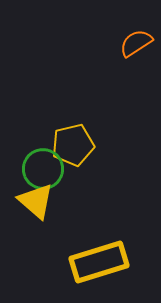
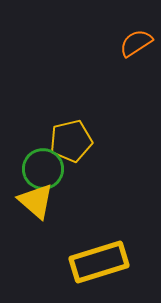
yellow pentagon: moved 2 px left, 4 px up
